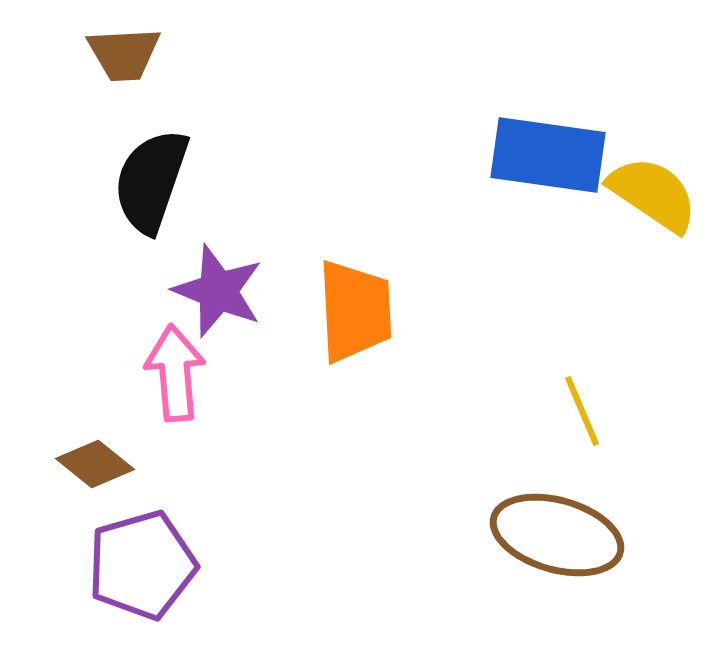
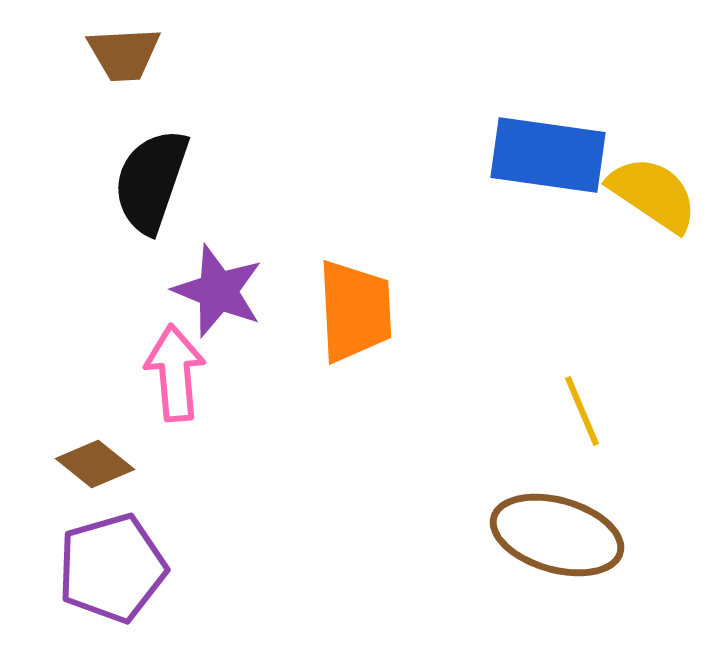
purple pentagon: moved 30 px left, 3 px down
